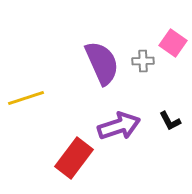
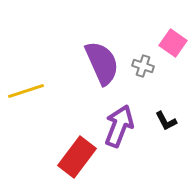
gray cross: moved 5 px down; rotated 20 degrees clockwise
yellow line: moved 7 px up
black L-shape: moved 4 px left
purple arrow: rotated 51 degrees counterclockwise
red rectangle: moved 3 px right, 1 px up
